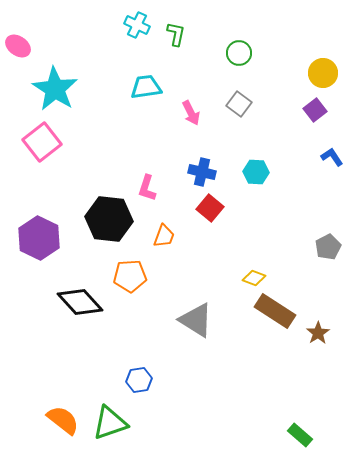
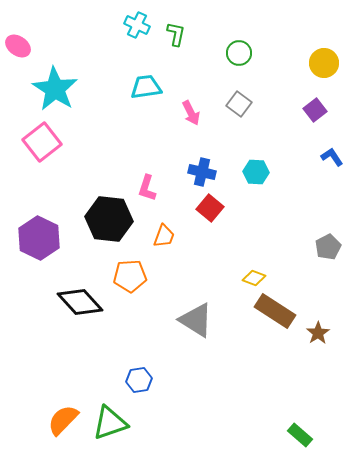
yellow circle: moved 1 px right, 10 px up
orange semicircle: rotated 84 degrees counterclockwise
